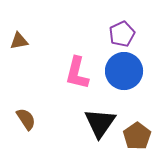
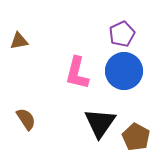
brown pentagon: moved 1 px left, 1 px down; rotated 8 degrees counterclockwise
